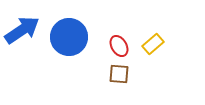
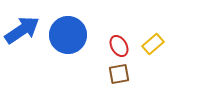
blue circle: moved 1 px left, 2 px up
brown square: rotated 15 degrees counterclockwise
